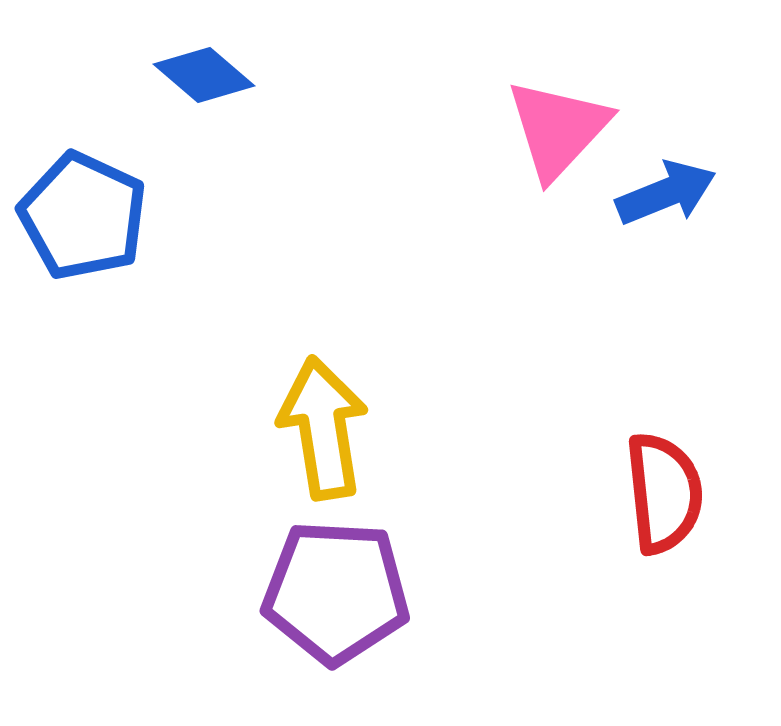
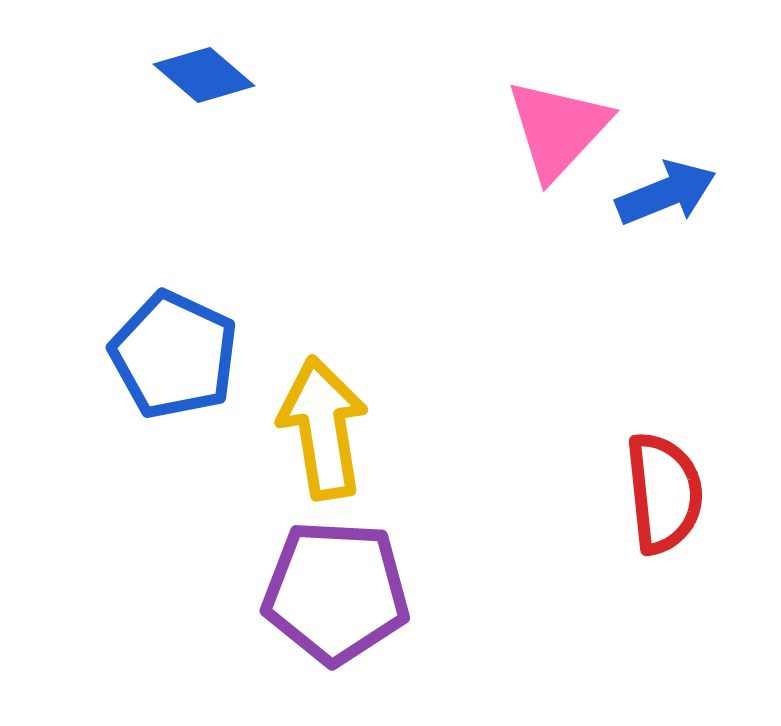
blue pentagon: moved 91 px right, 139 px down
